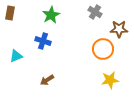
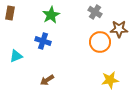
orange circle: moved 3 px left, 7 px up
